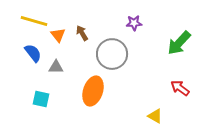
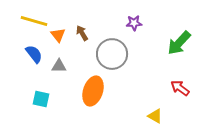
blue semicircle: moved 1 px right, 1 px down
gray triangle: moved 3 px right, 1 px up
